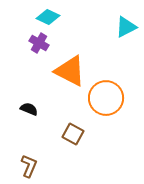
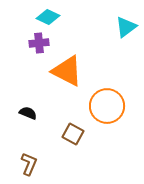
cyan triangle: rotated 10 degrees counterclockwise
purple cross: rotated 36 degrees counterclockwise
orange triangle: moved 3 px left
orange circle: moved 1 px right, 8 px down
black semicircle: moved 1 px left, 4 px down
brown L-shape: moved 2 px up
